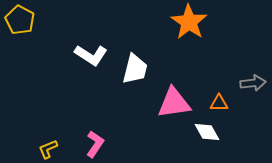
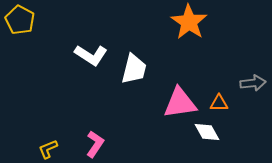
white trapezoid: moved 1 px left
pink triangle: moved 6 px right
